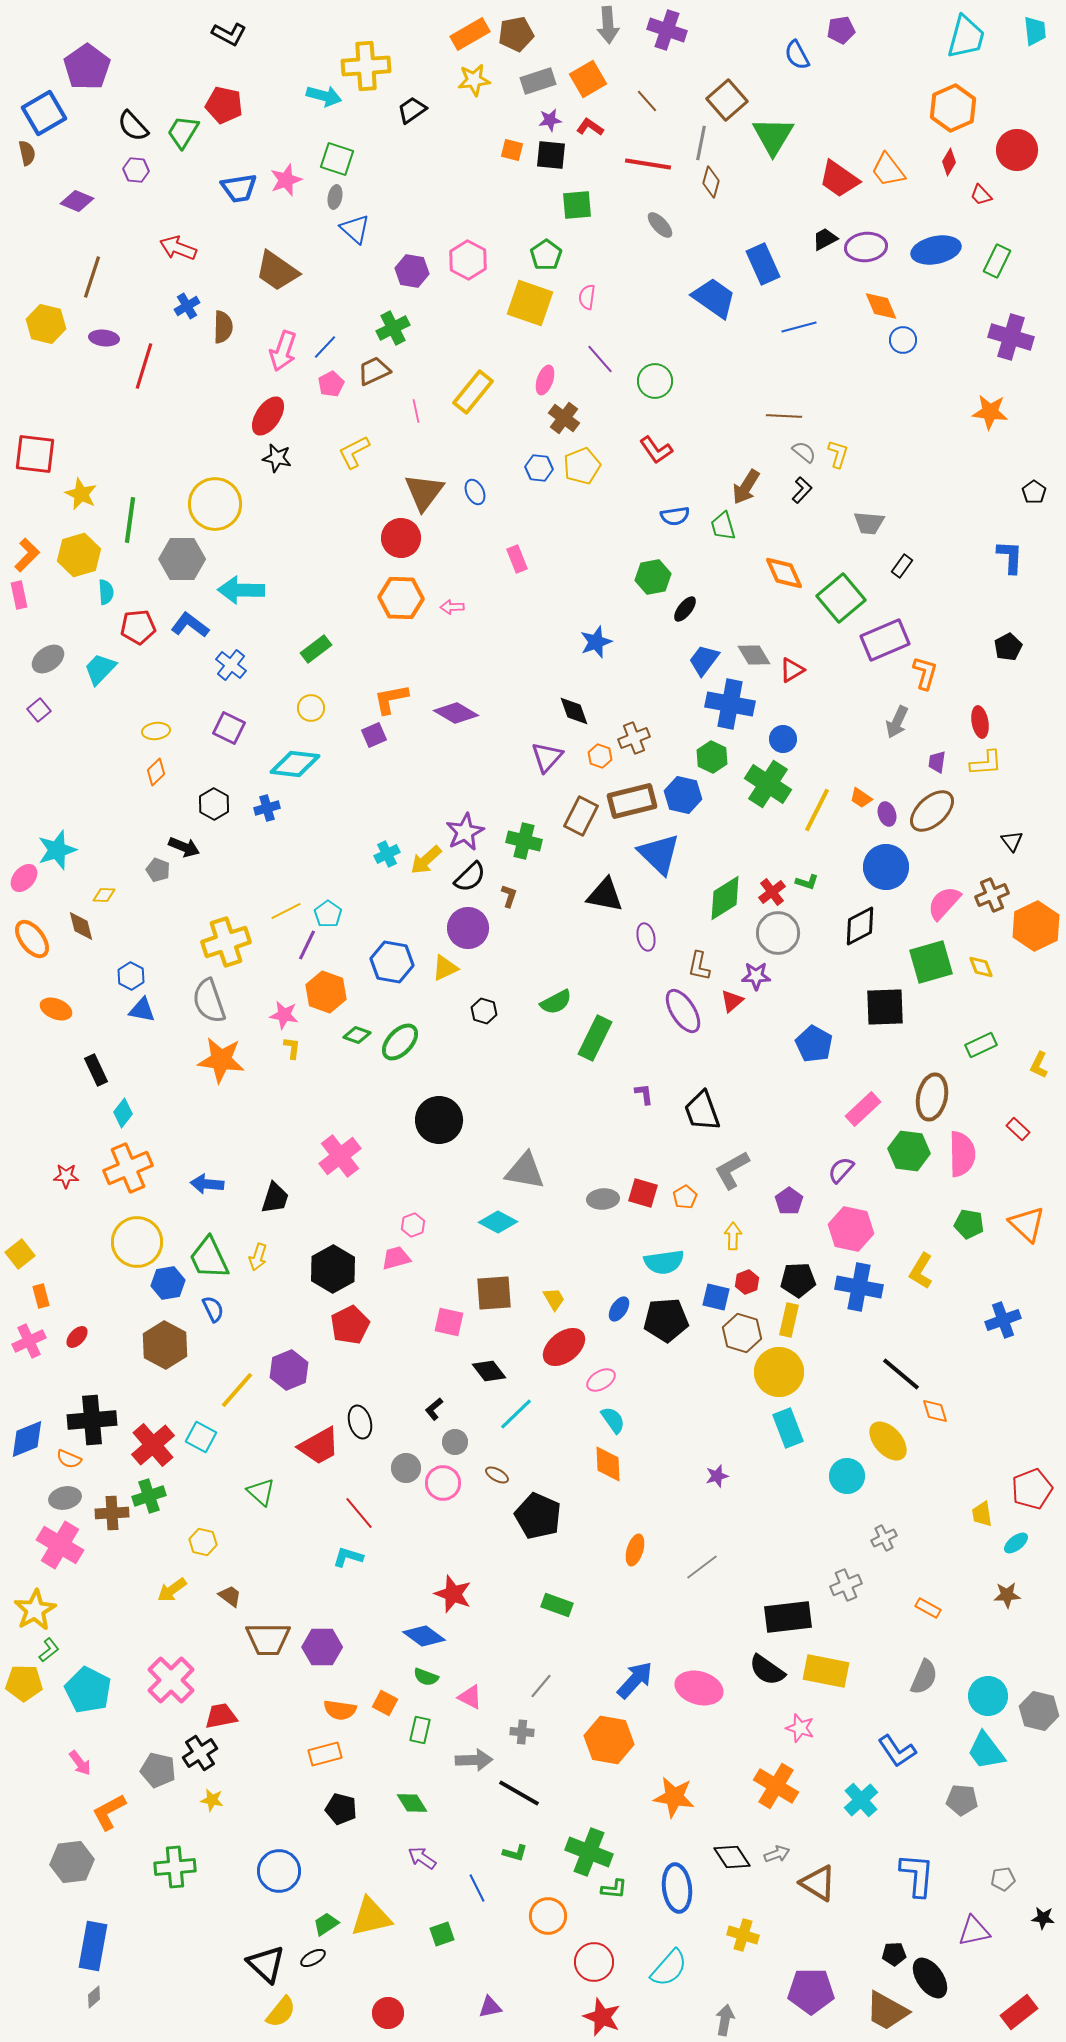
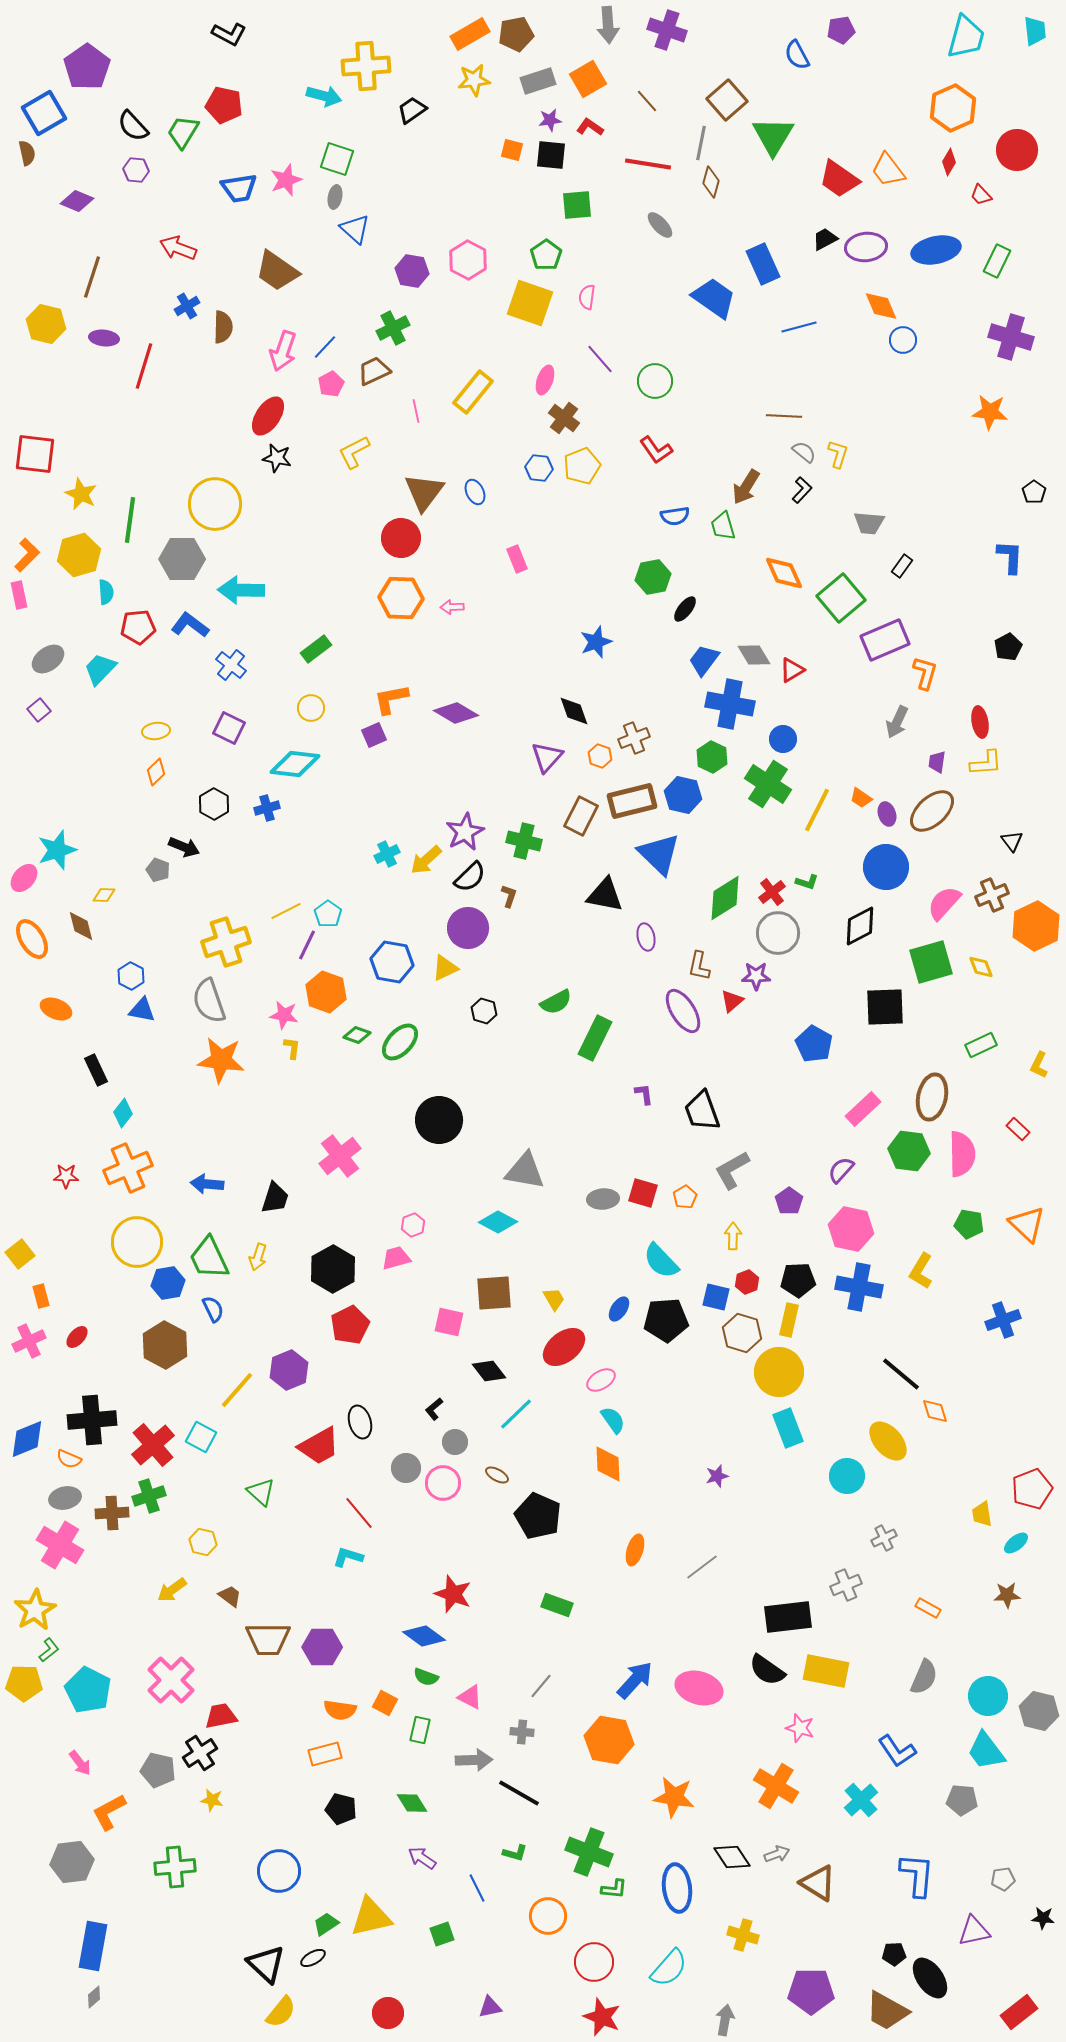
orange ellipse at (32, 939): rotated 6 degrees clockwise
cyan semicircle at (664, 1262): moved 3 px left, 1 px up; rotated 54 degrees clockwise
